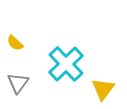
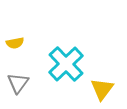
yellow semicircle: rotated 54 degrees counterclockwise
yellow triangle: moved 1 px left
